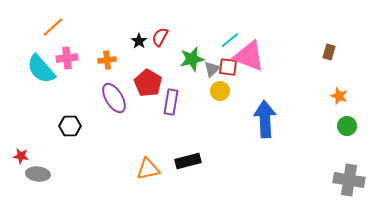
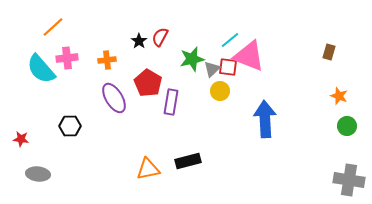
red star: moved 17 px up
